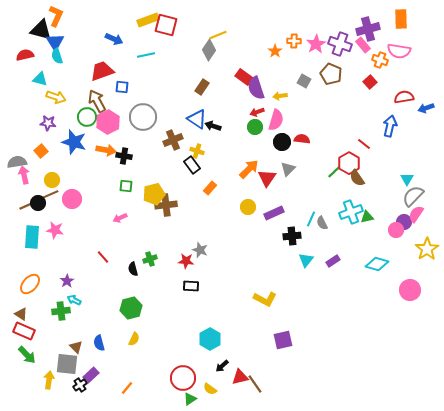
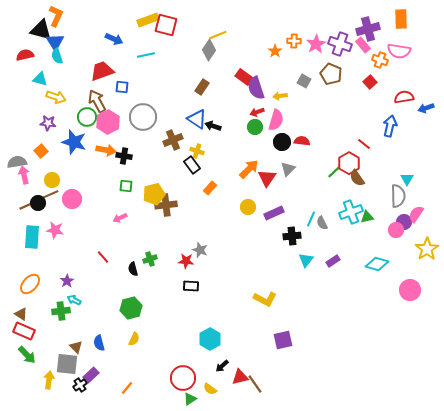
red semicircle at (302, 139): moved 2 px down
gray semicircle at (413, 196): moved 15 px left; rotated 135 degrees clockwise
